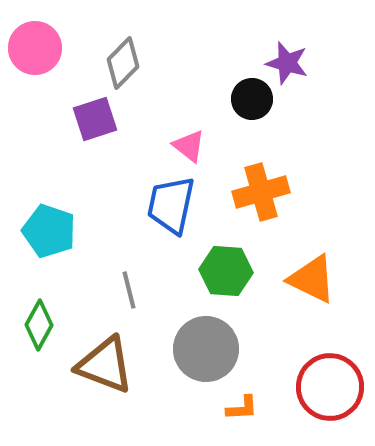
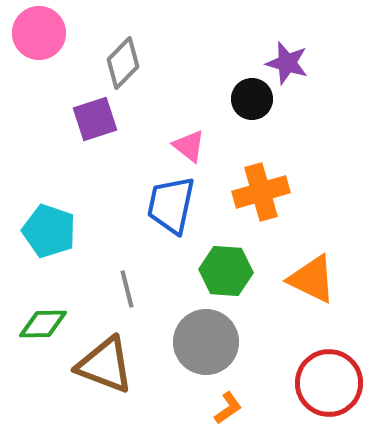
pink circle: moved 4 px right, 15 px up
gray line: moved 2 px left, 1 px up
green diamond: moved 4 px right, 1 px up; rotated 60 degrees clockwise
gray circle: moved 7 px up
red circle: moved 1 px left, 4 px up
orange L-shape: moved 14 px left; rotated 32 degrees counterclockwise
